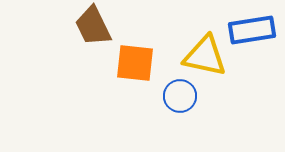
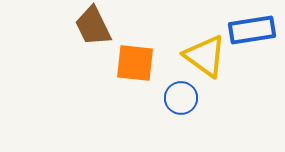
yellow triangle: rotated 24 degrees clockwise
blue circle: moved 1 px right, 2 px down
